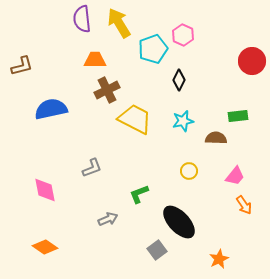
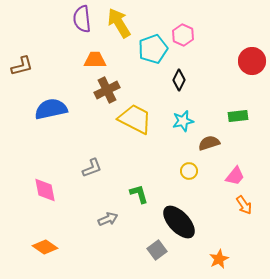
brown semicircle: moved 7 px left, 5 px down; rotated 20 degrees counterclockwise
green L-shape: rotated 95 degrees clockwise
